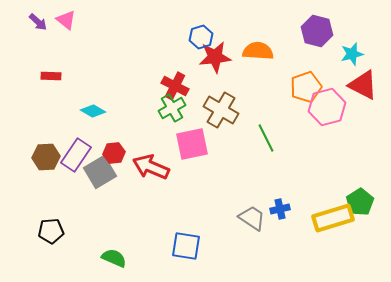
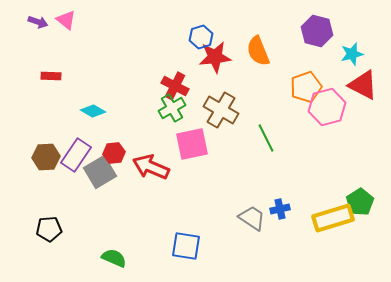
purple arrow: rotated 24 degrees counterclockwise
orange semicircle: rotated 116 degrees counterclockwise
black pentagon: moved 2 px left, 2 px up
